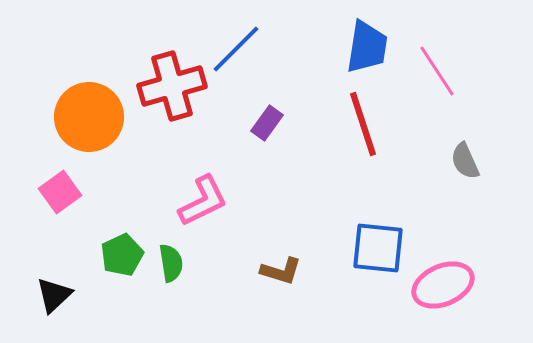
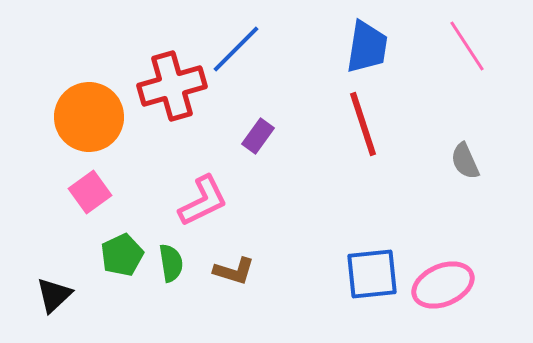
pink line: moved 30 px right, 25 px up
purple rectangle: moved 9 px left, 13 px down
pink square: moved 30 px right
blue square: moved 6 px left, 26 px down; rotated 12 degrees counterclockwise
brown L-shape: moved 47 px left
